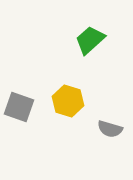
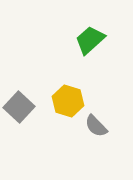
gray square: rotated 24 degrees clockwise
gray semicircle: moved 14 px left, 3 px up; rotated 30 degrees clockwise
